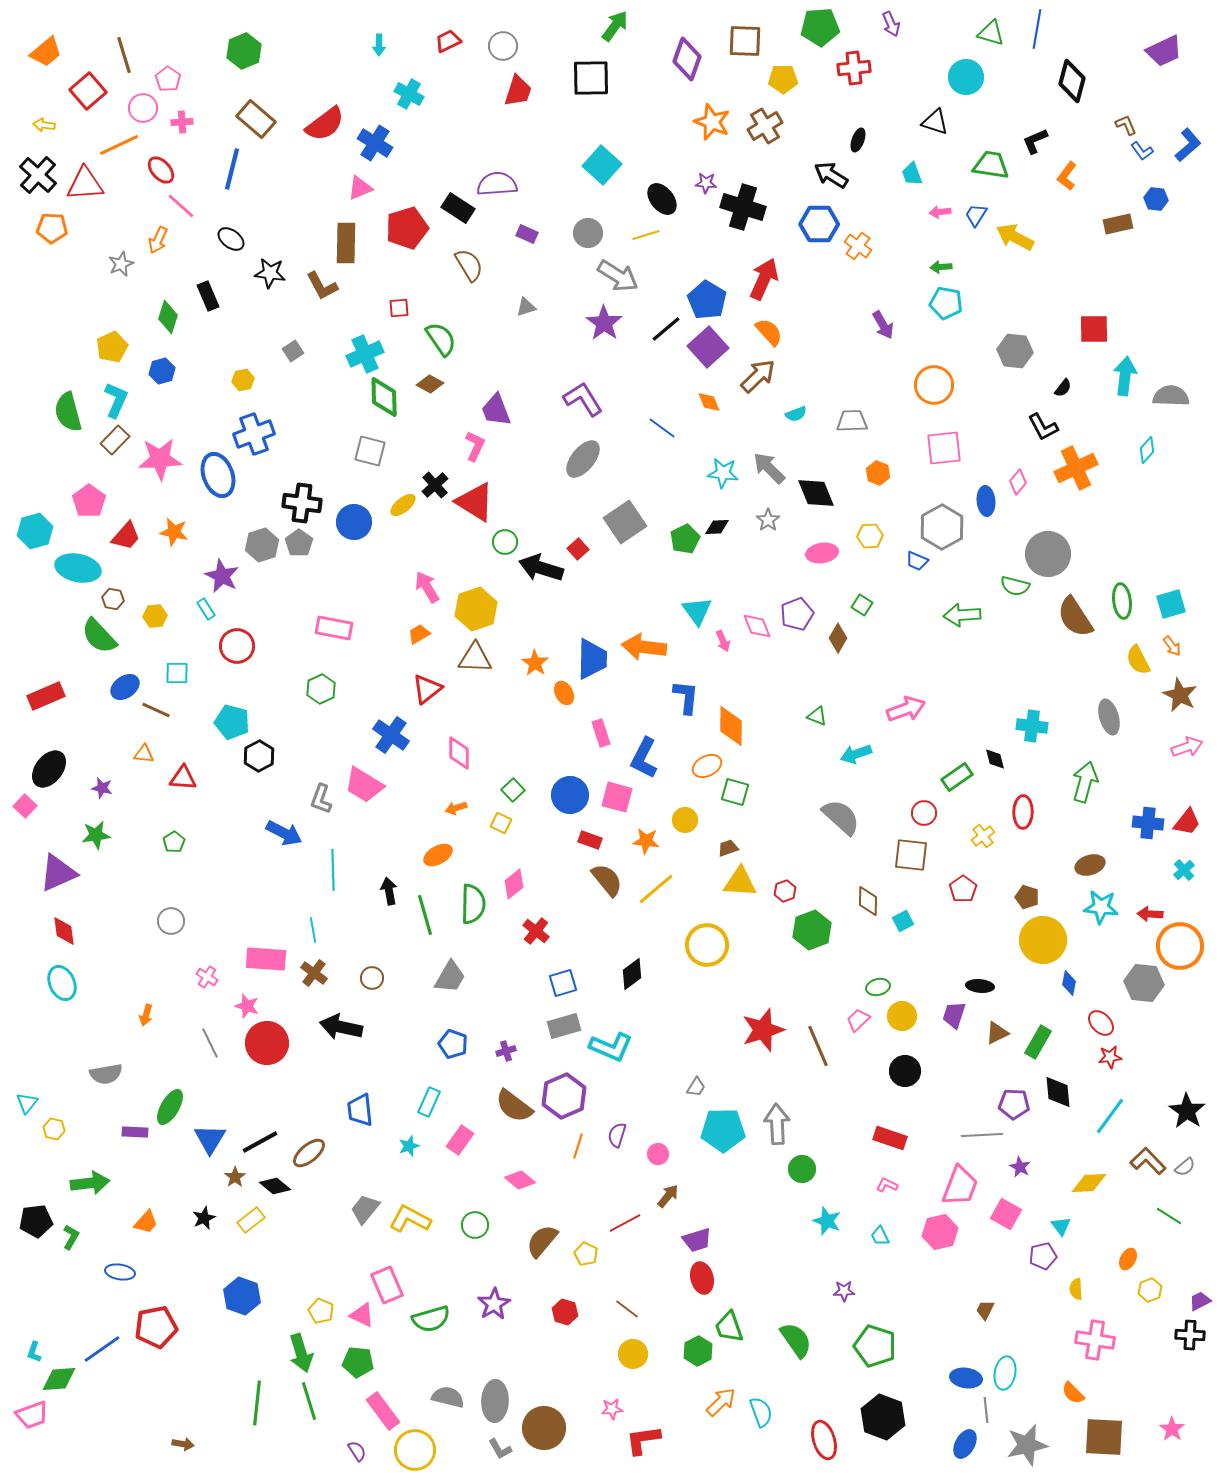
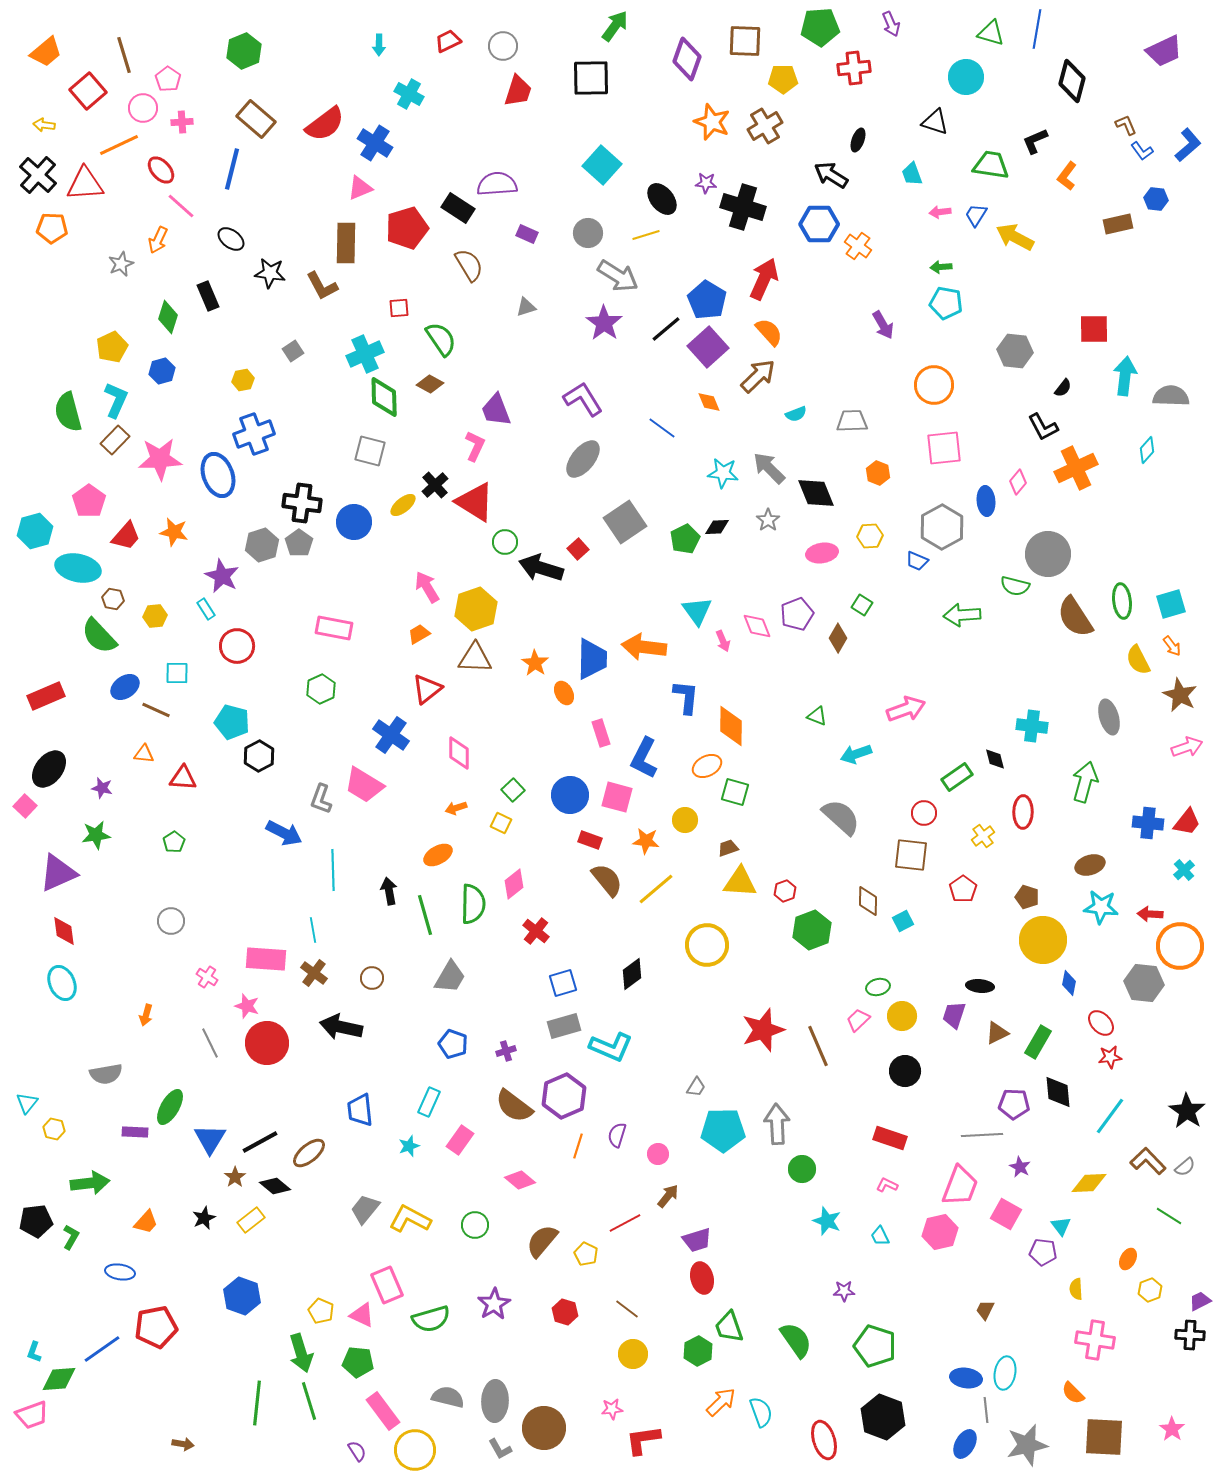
purple pentagon at (1043, 1256): moved 4 px up; rotated 20 degrees clockwise
